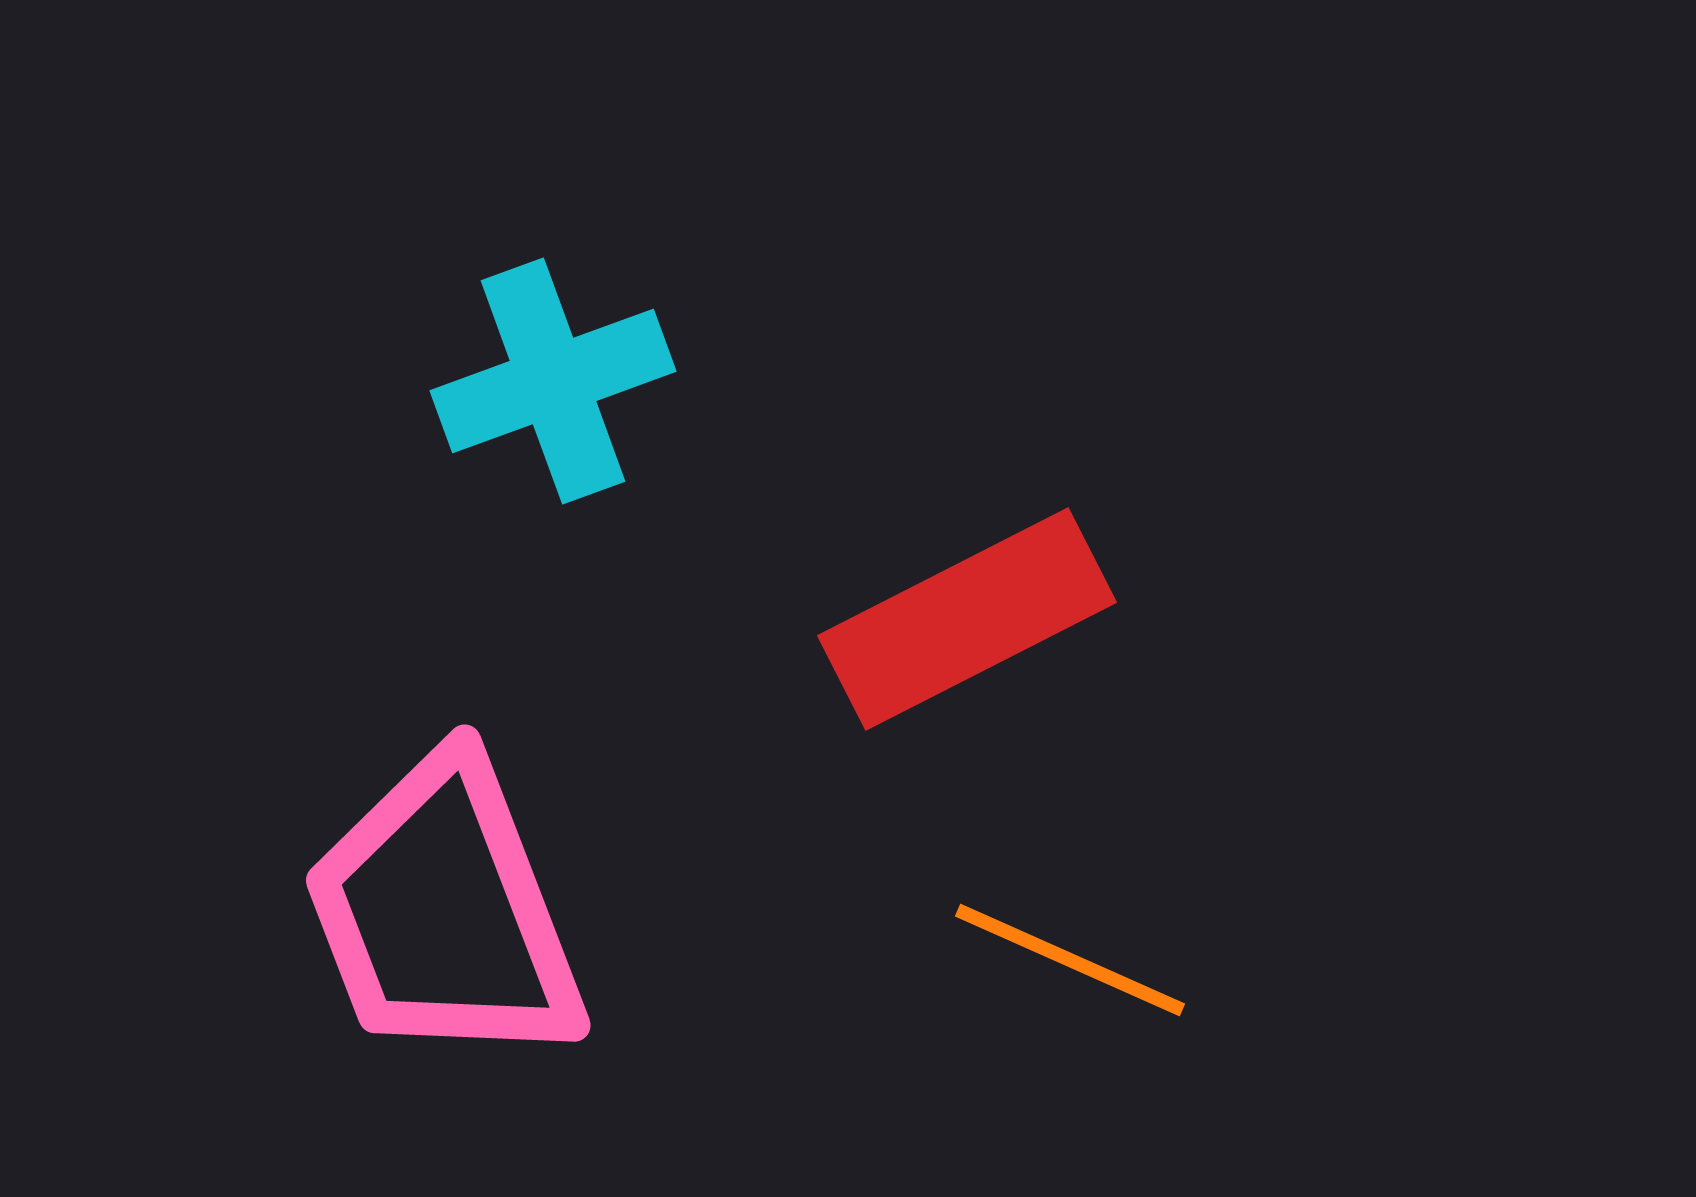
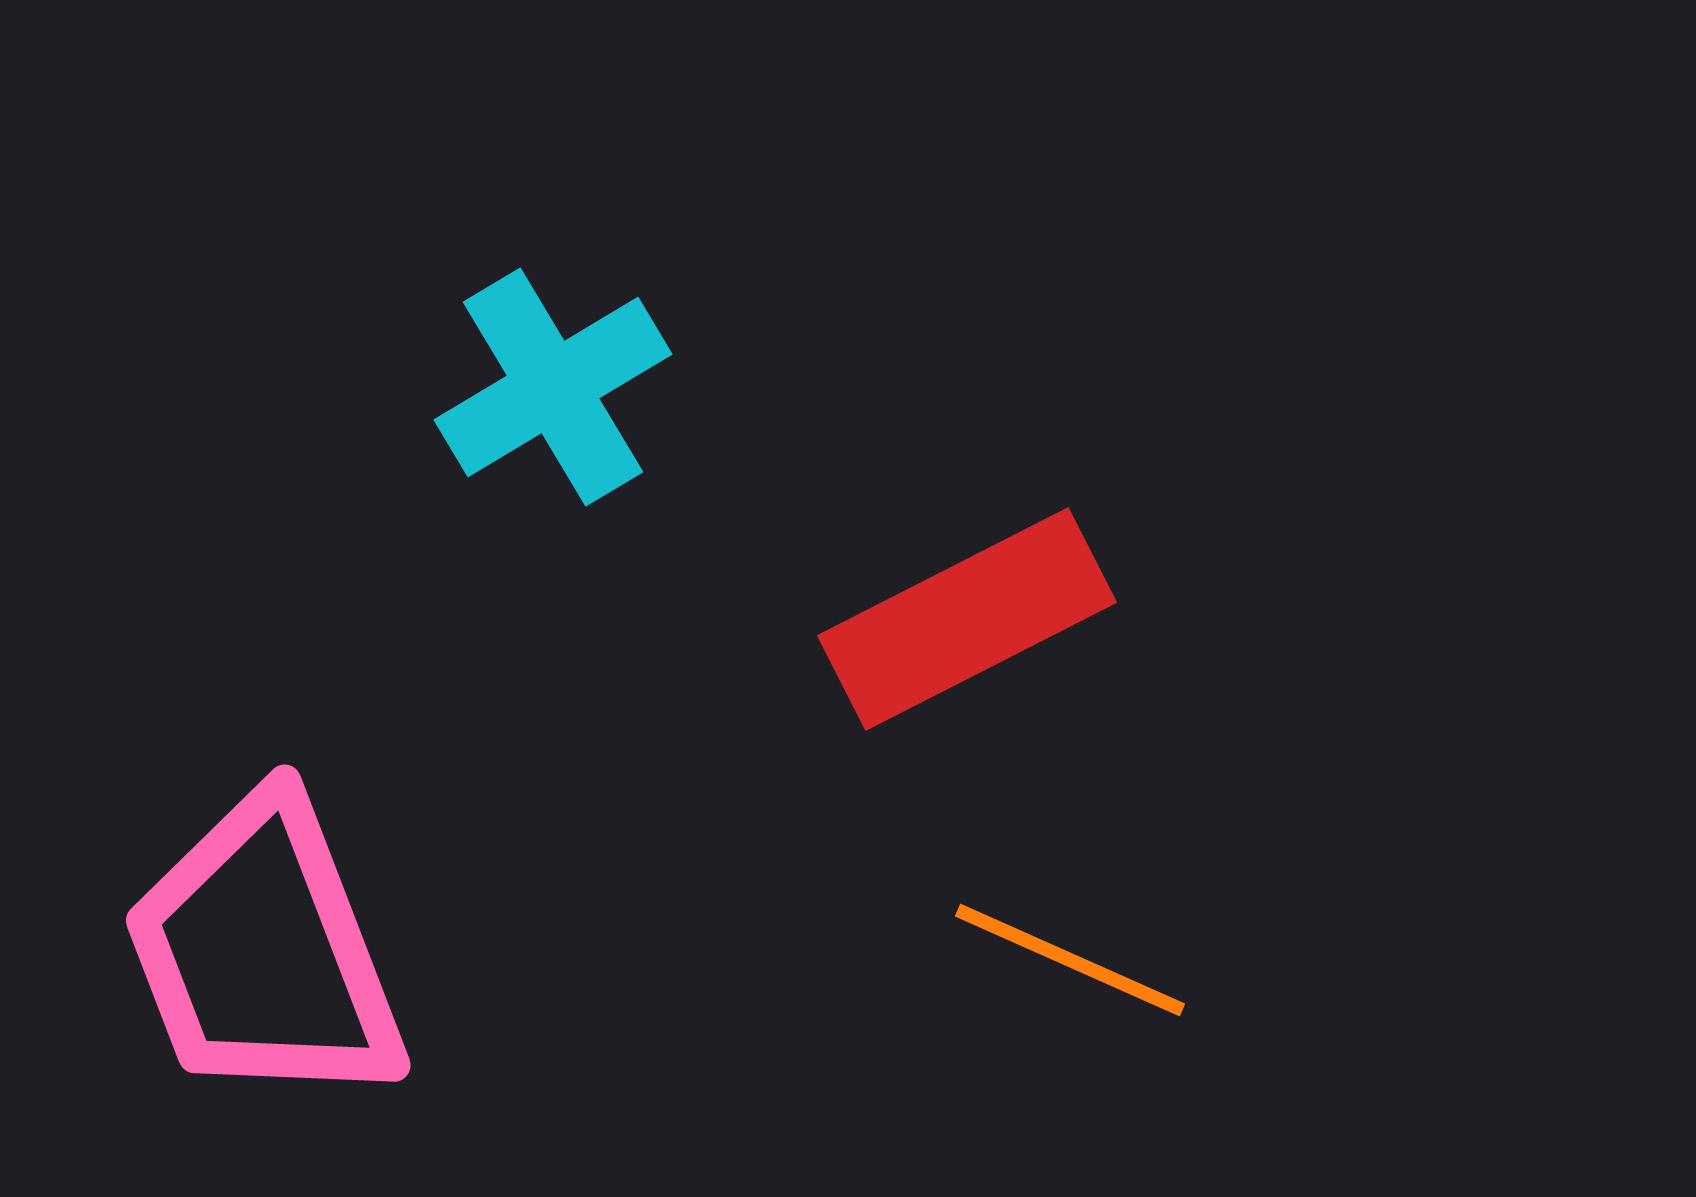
cyan cross: moved 6 px down; rotated 11 degrees counterclockwise
pink trapezoid: moved 180 px left, 40 px down
